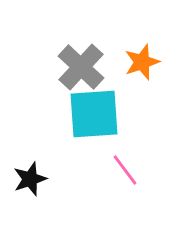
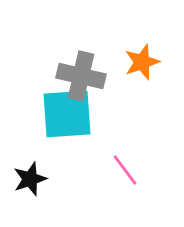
gray cross: moved 9 px down; rotated 30 degrees counterclockwise
cyan square: moved 27 px left
